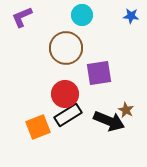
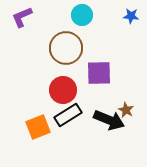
purple square: rotated 8 degrees clockwise
red circle: moved 2 px left, 4 px up
black arrow: moved 1 px up
